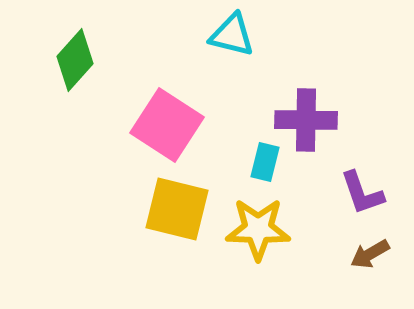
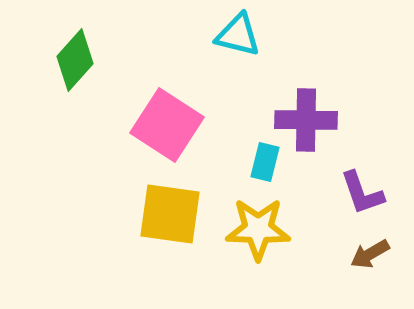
cyan triangle: moved 6 px right
yellow square: moved 7 px left, 5 px down; rotated 6 degrees counterclockwise
